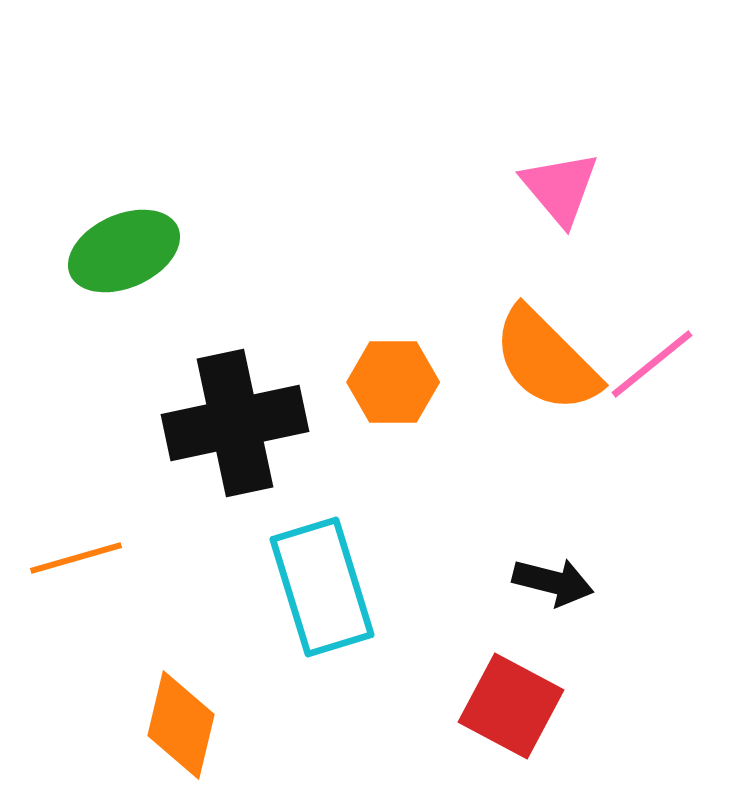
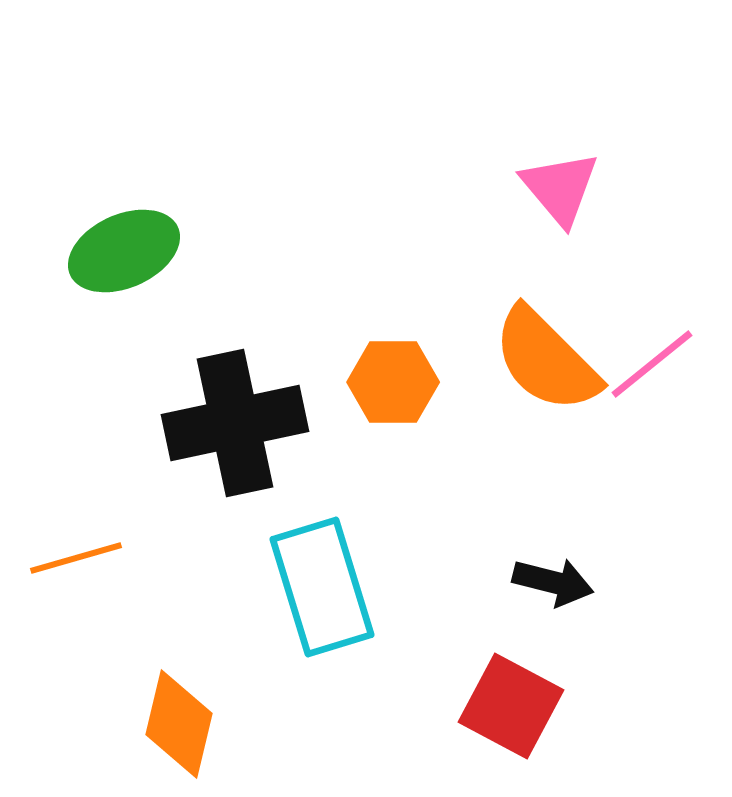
orange diamond: moved 2 px left, 1 px up
